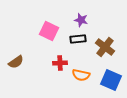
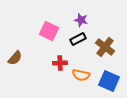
black rectangle: rotated 21 degrees counterclockwise
brown semicircle: moved 1 px left, 4 px up; rotated 14 degrees counterclockwise
blue square: moved 2 px left, 1 px down
